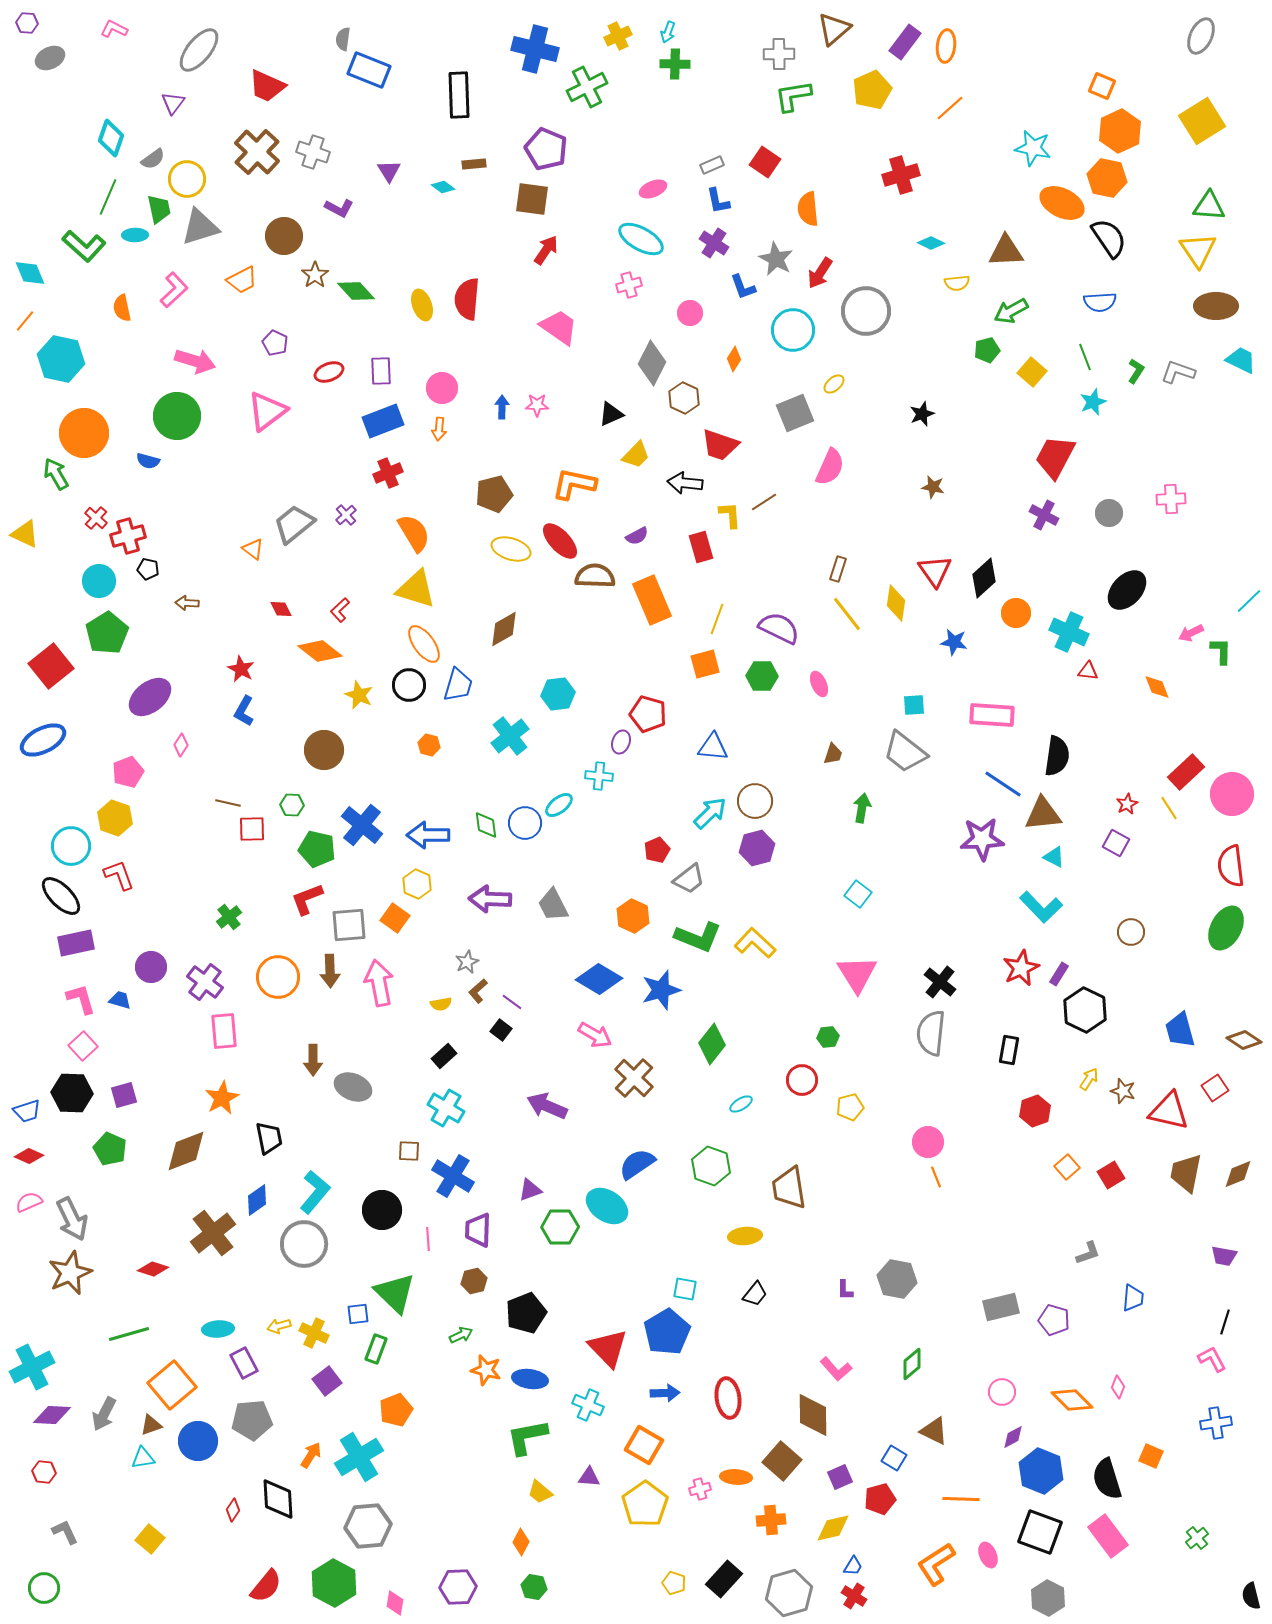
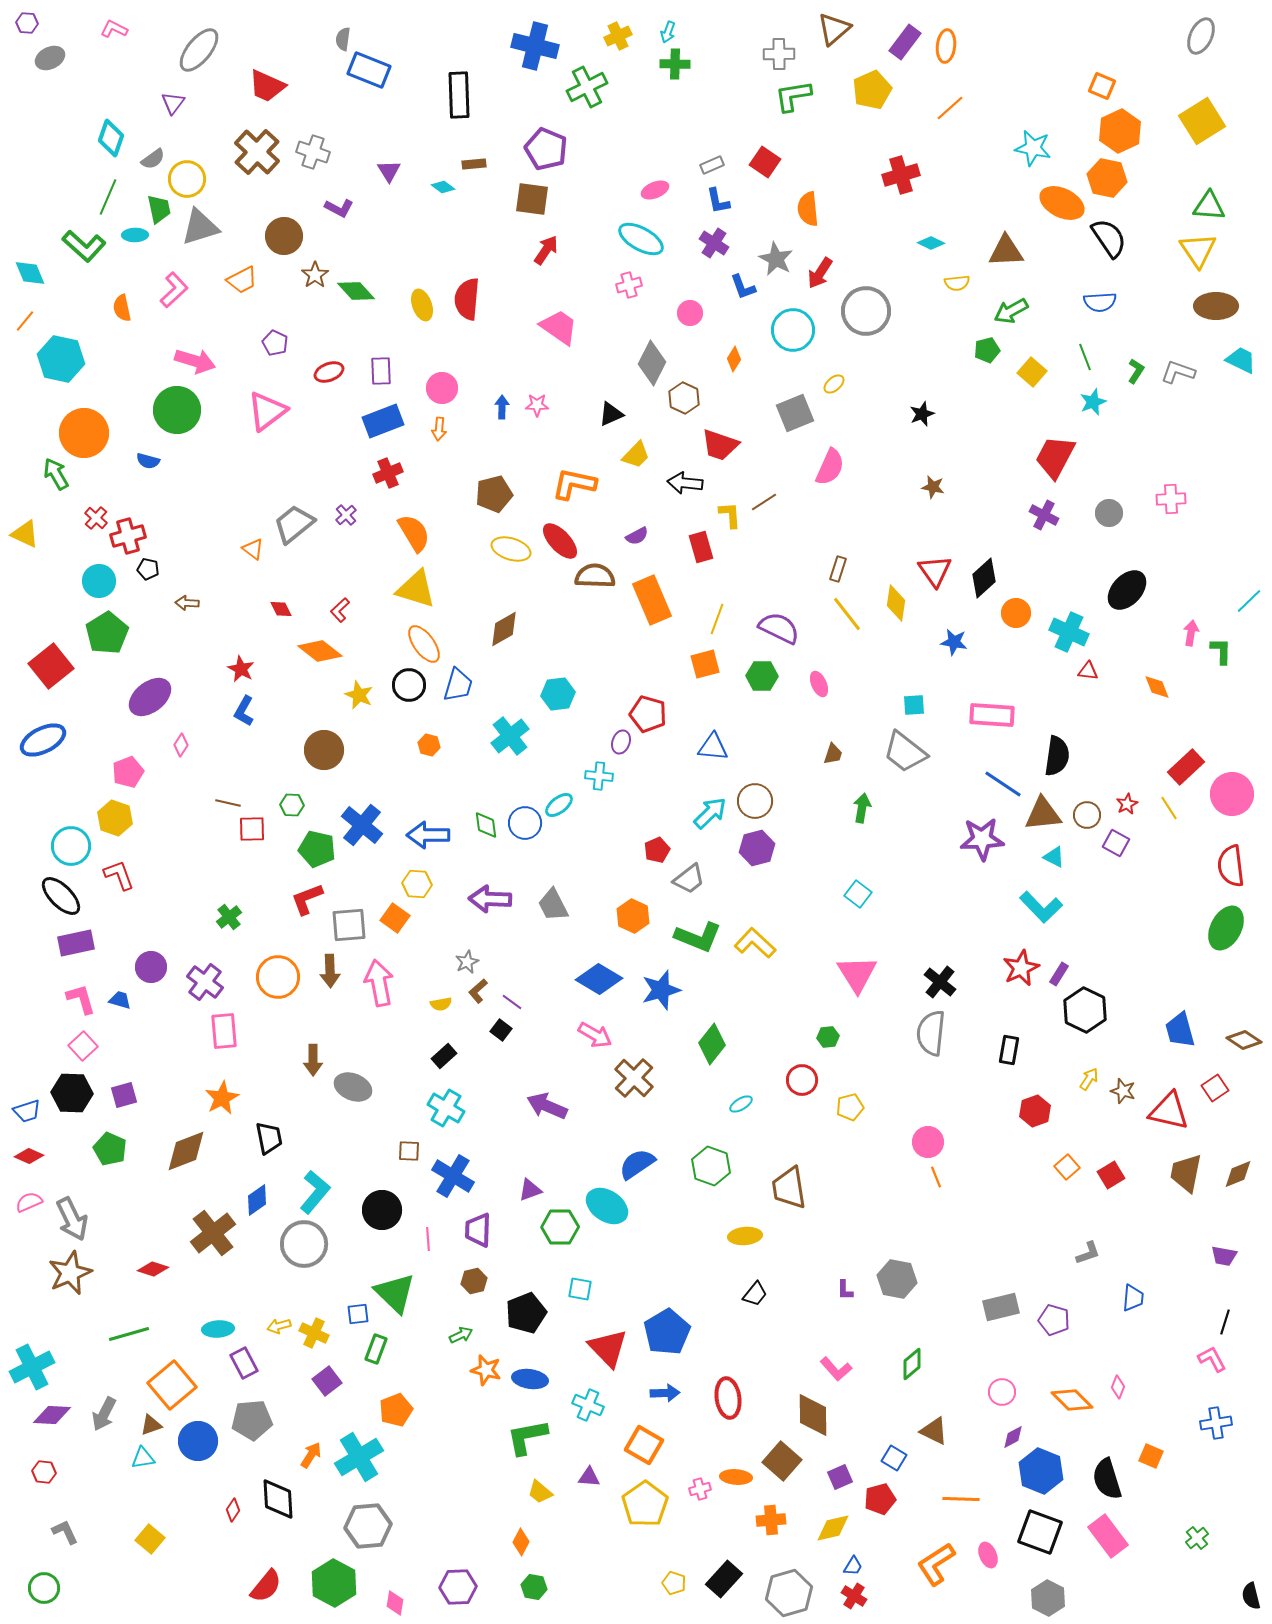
blue cross at (535, 49): moved 3 px up
pink ellipse at (653, 189): moved 2 px right, 1 px down
green circle at (177, 416): moved 6 px up
pink arrow at (1191, 633): rotated 125 degrees clockwise
red rectangle at (1186, 772): moved 5 px up
yellow hexagon at (417, 884): rotated 20 degrees counterclockwise
brown circle at (1131, 932): moved 44 px left, 117 px up
cyan square at (685, 1289): moved 105 px left
